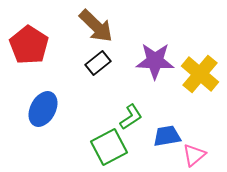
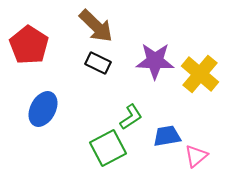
black rectangle: rotated 65 degrees clockwise
green square: moved 1 px left, 1 px down
pink triangle: moved 2 px right, 1 px down
